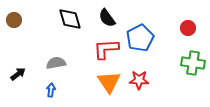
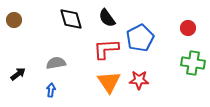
black diamond: moved 1 px right
